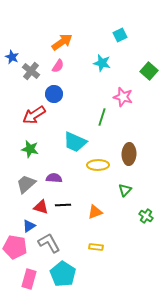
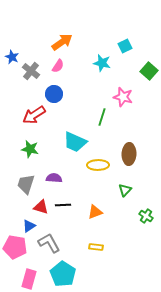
cyan square: moved 5 px right, 11 px down
gray trapezoid: rotated 30 degrees counterclockwise
